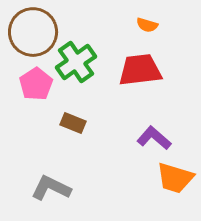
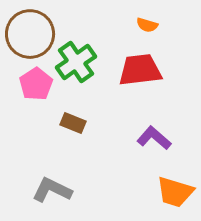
brown circle: moved 3 px left, 2 px down
orange trapezoid: moved 14 px down
gray L-shape: moved 1 px right, 2 px down
